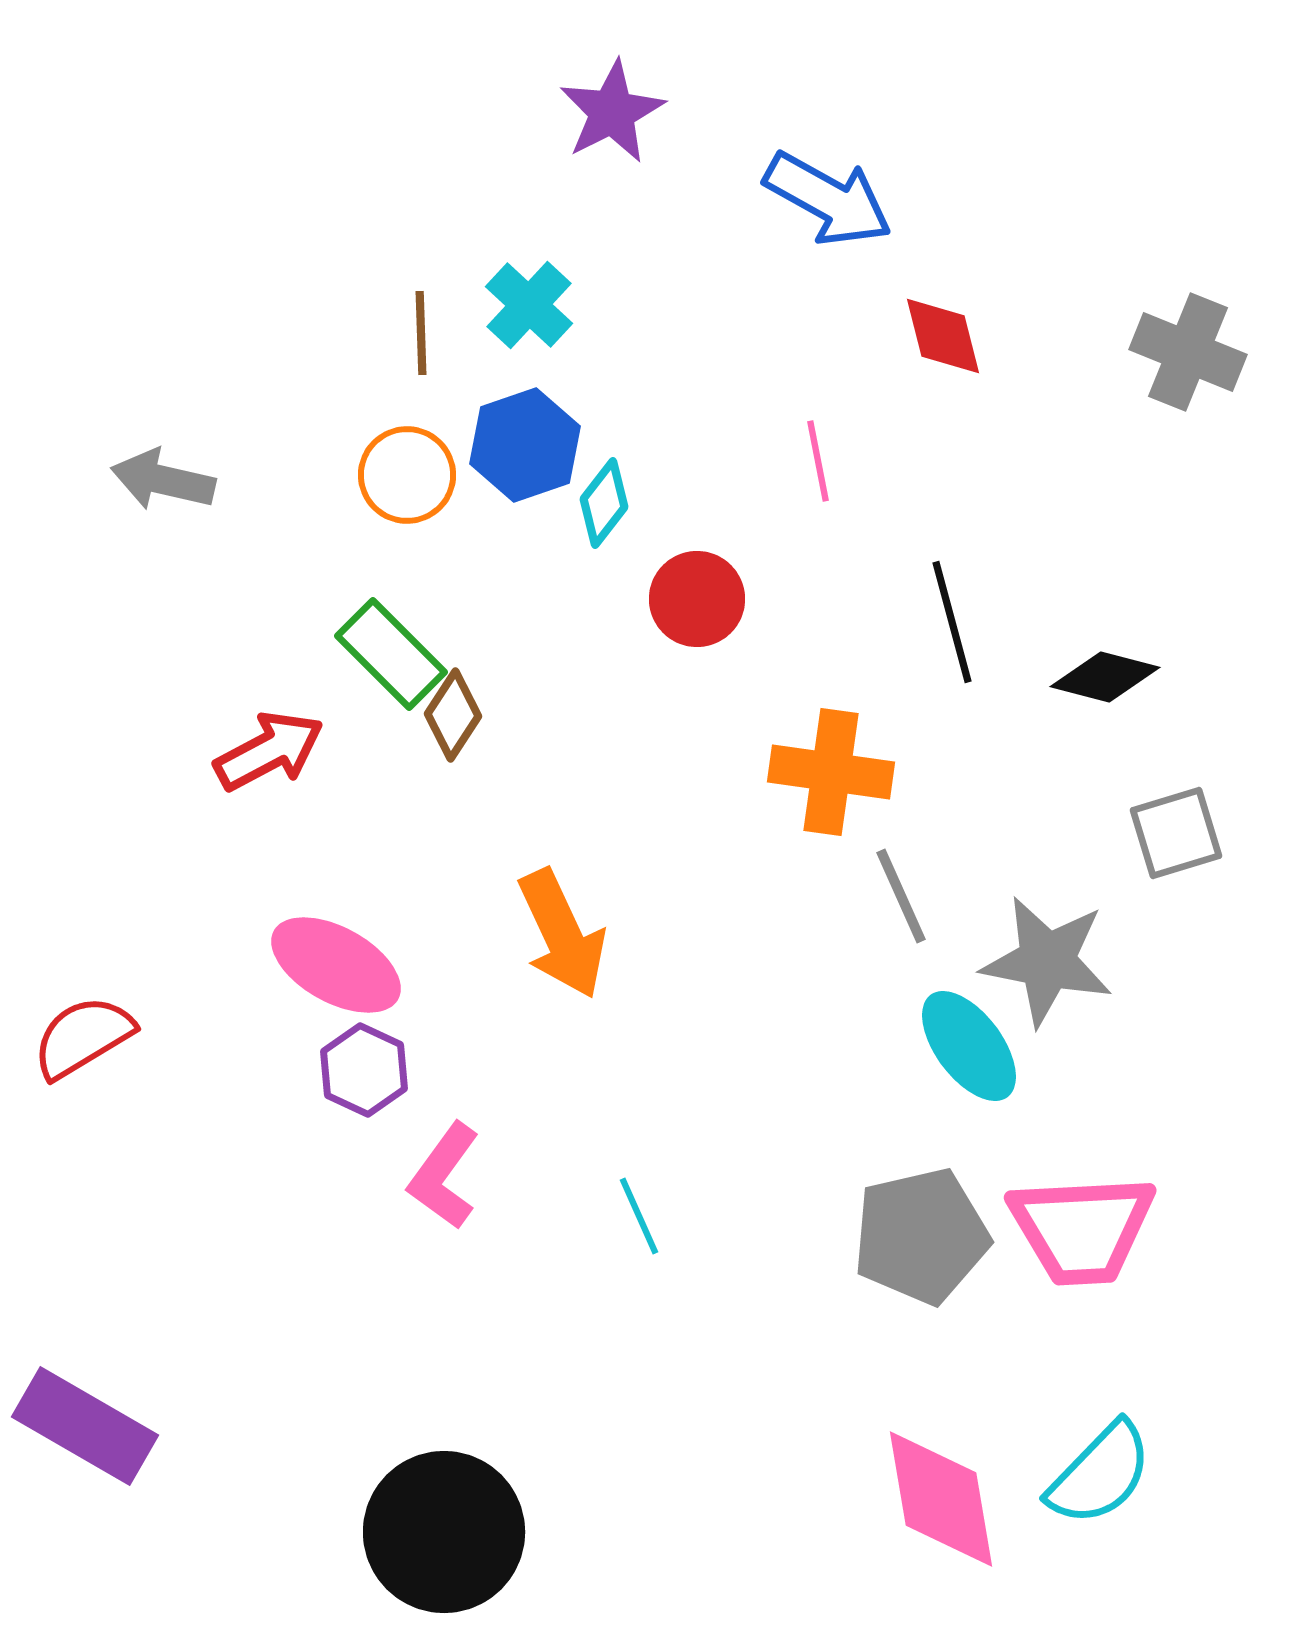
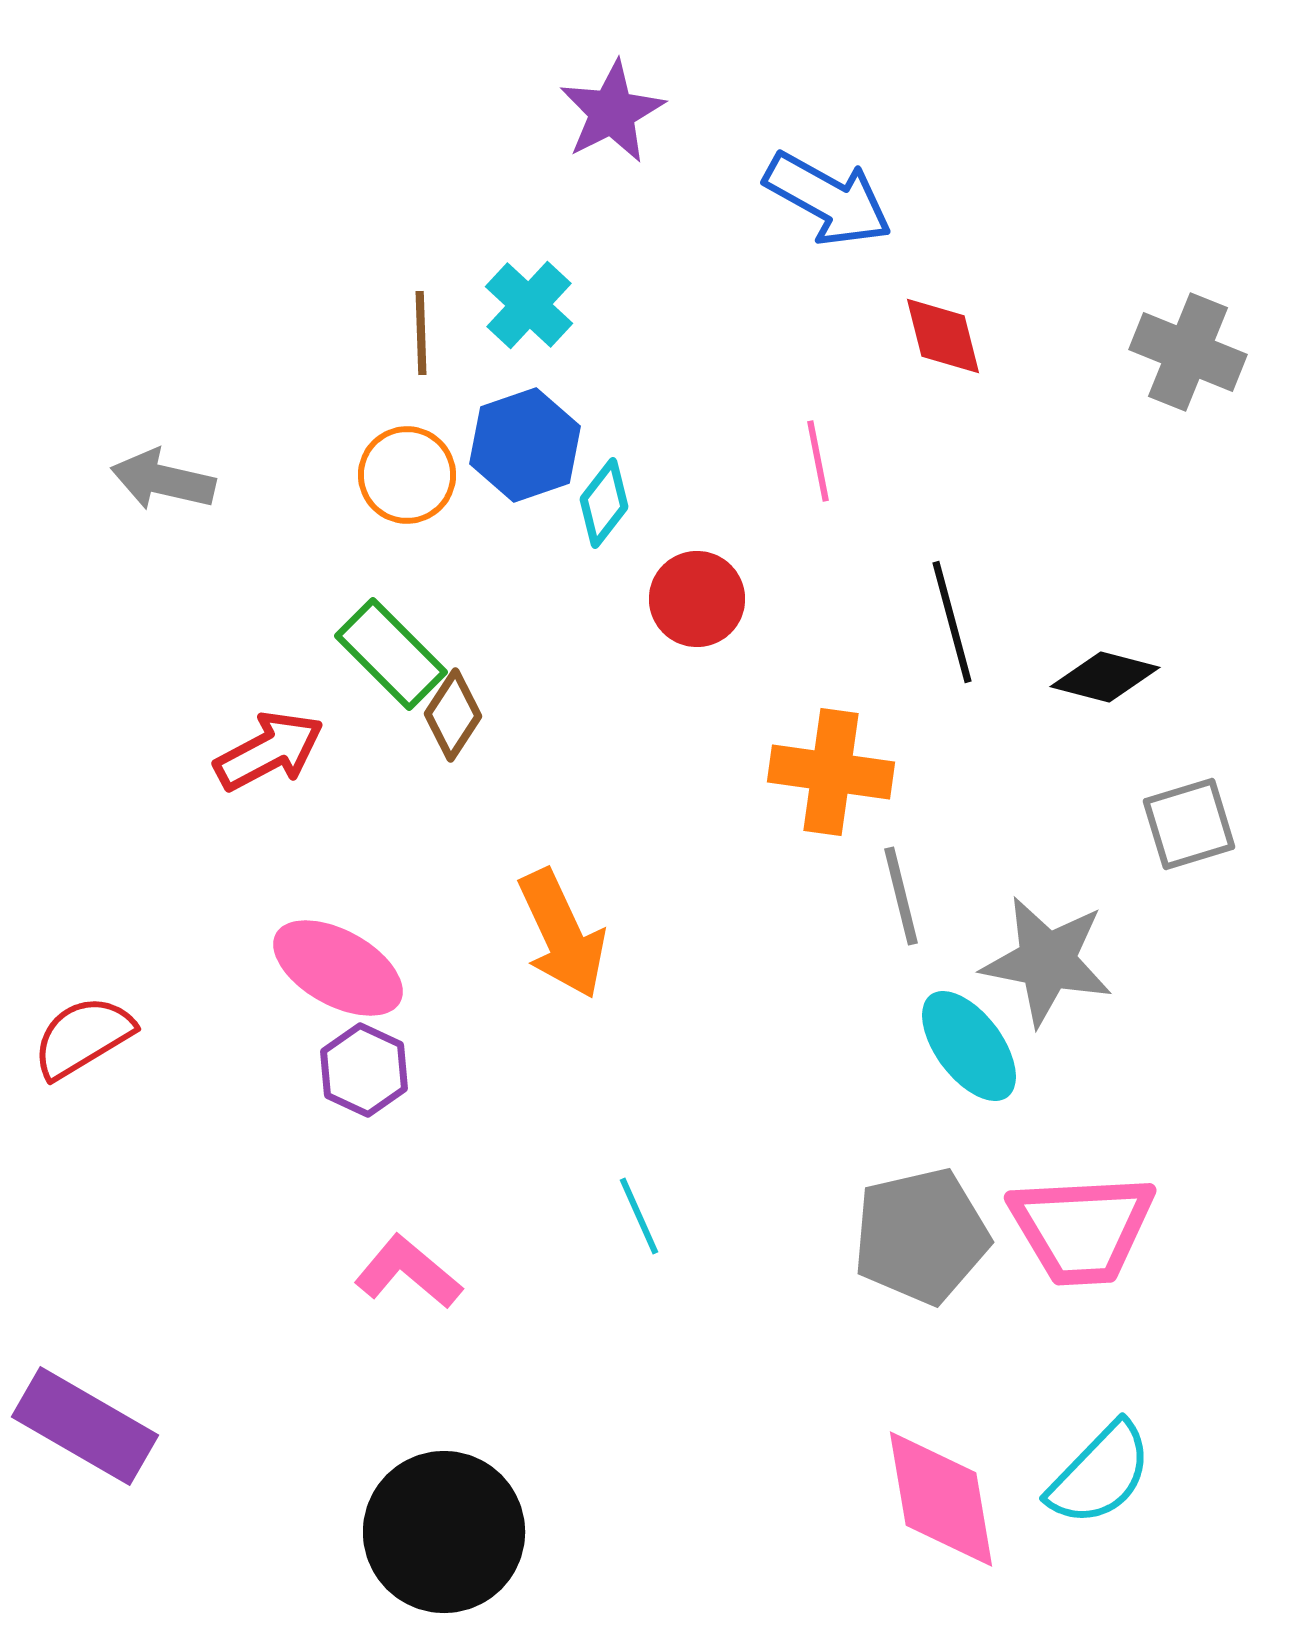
gray square: moved 13 px right, 9 px up
gray line: rotated 10 degrees clockwise
pink ellipse: moved 2 px right, 3 px down
pink L-shape: moved 36 px left, 96 px down; rotated 94 degrees clockwise
